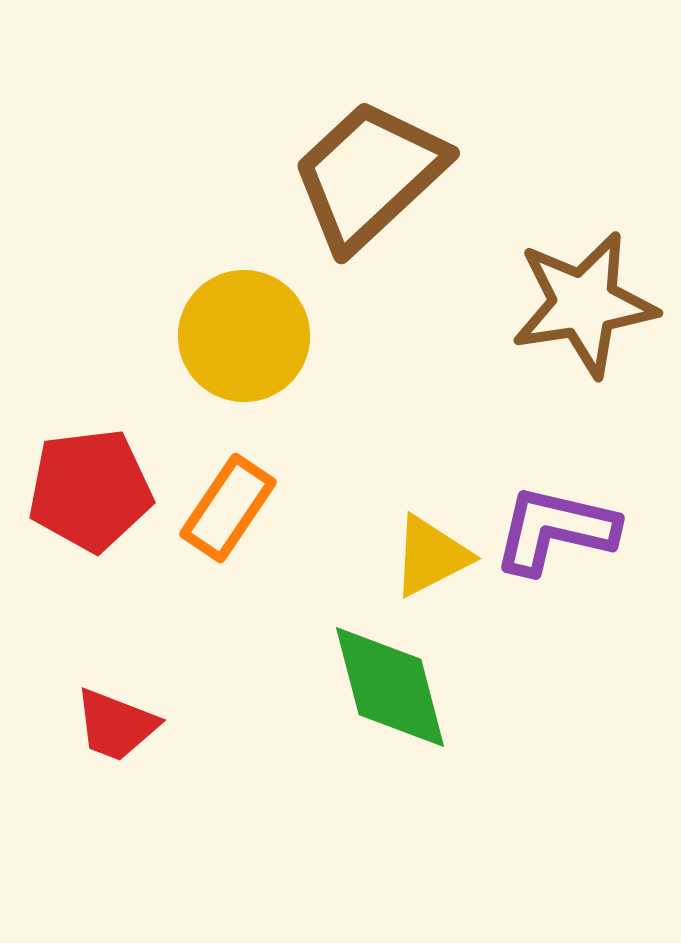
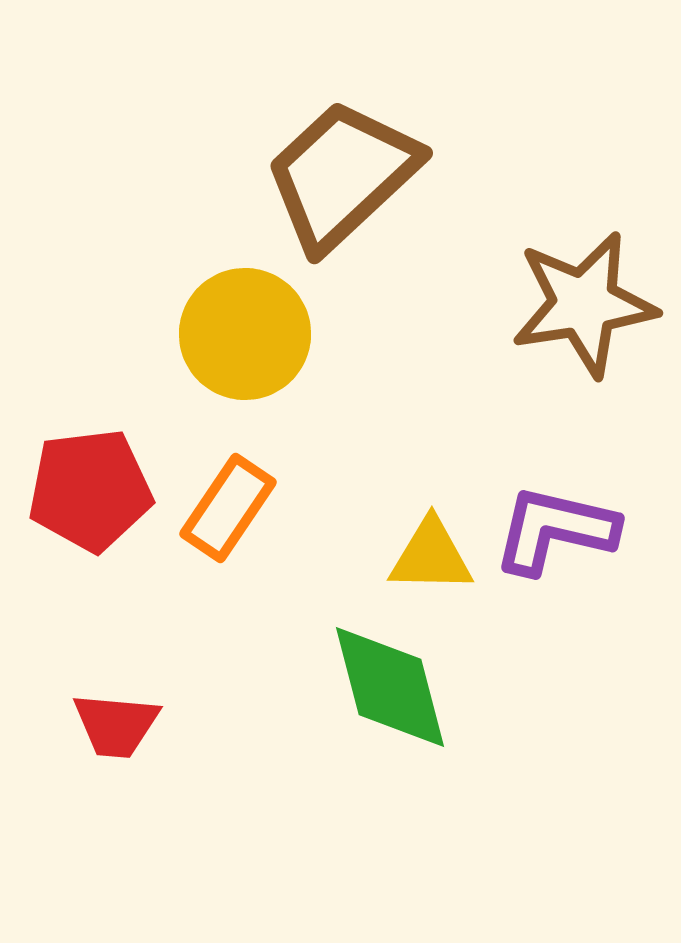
brown trapezoid: moved 27 px left
yellow circle: moved 1 px right, 2 px up
yellow triangle: rotated 28 degrees clockwise
red trapezoid: rotated 16 degrees counterclockwise
